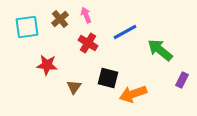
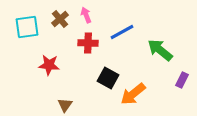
blue line: moved 3 px left
red cross: rotated 30 degrees counterclockwise
red star: moved 2 px right
black square: rotated 15 degrees clockwise
brown triangle: moved 9 px left, 18 px down
orange arrow: rotated 20 degrees counterclockwise
